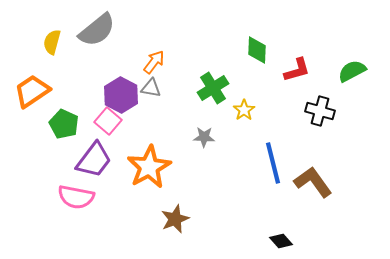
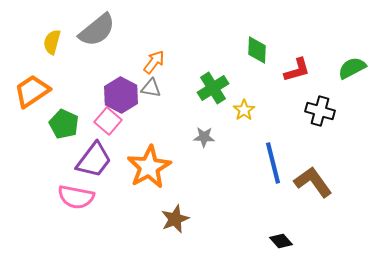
green semicircle: moved 3 px up
